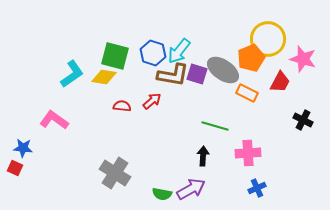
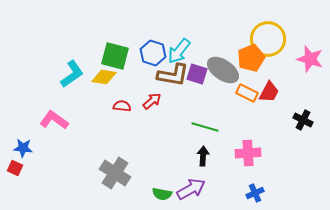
pink star: moved 7 px right
red trapezoid: moved 11 px left, 10 px down
green line: moved 10 px left, 1 px down
blue cross: moved 2 px left, 5 px down
